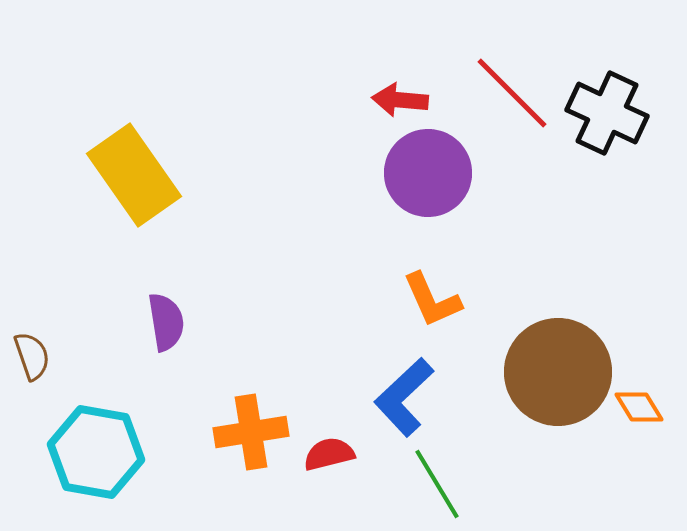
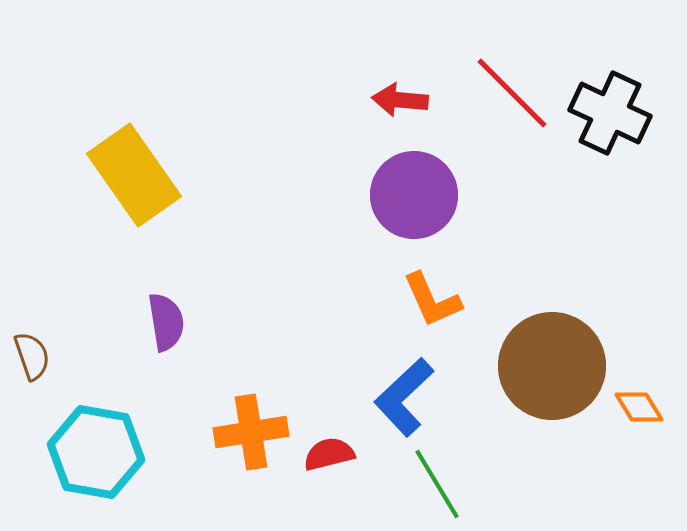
black cross: moved 3 px right
purple circle: moved 14 px left, 22 px down
brown circle: moved 6 px left, 6 px up
